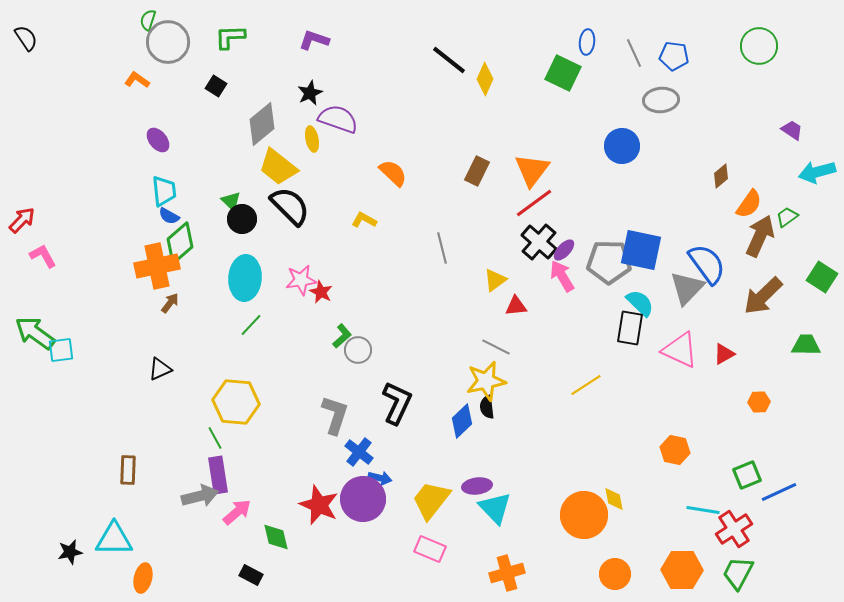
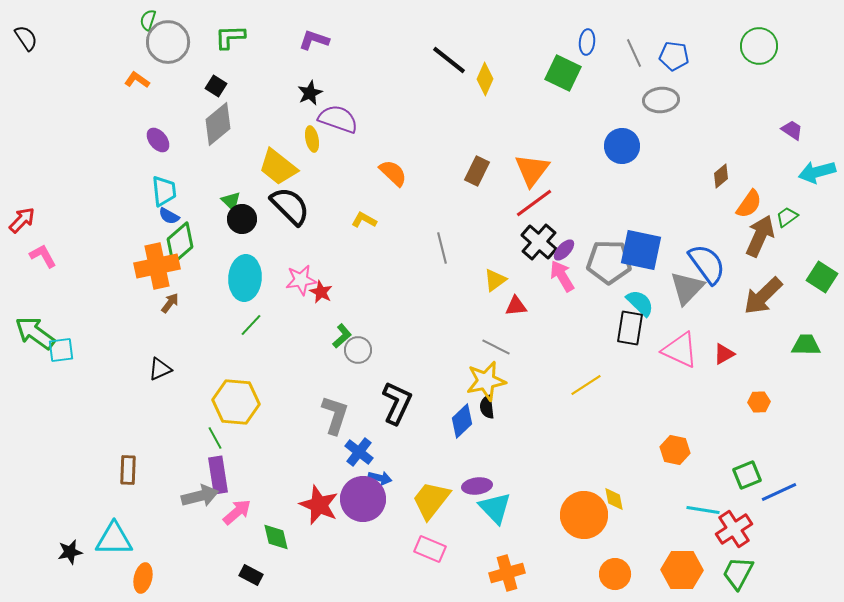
gray diamond at (262, 124): moved 44 px left
